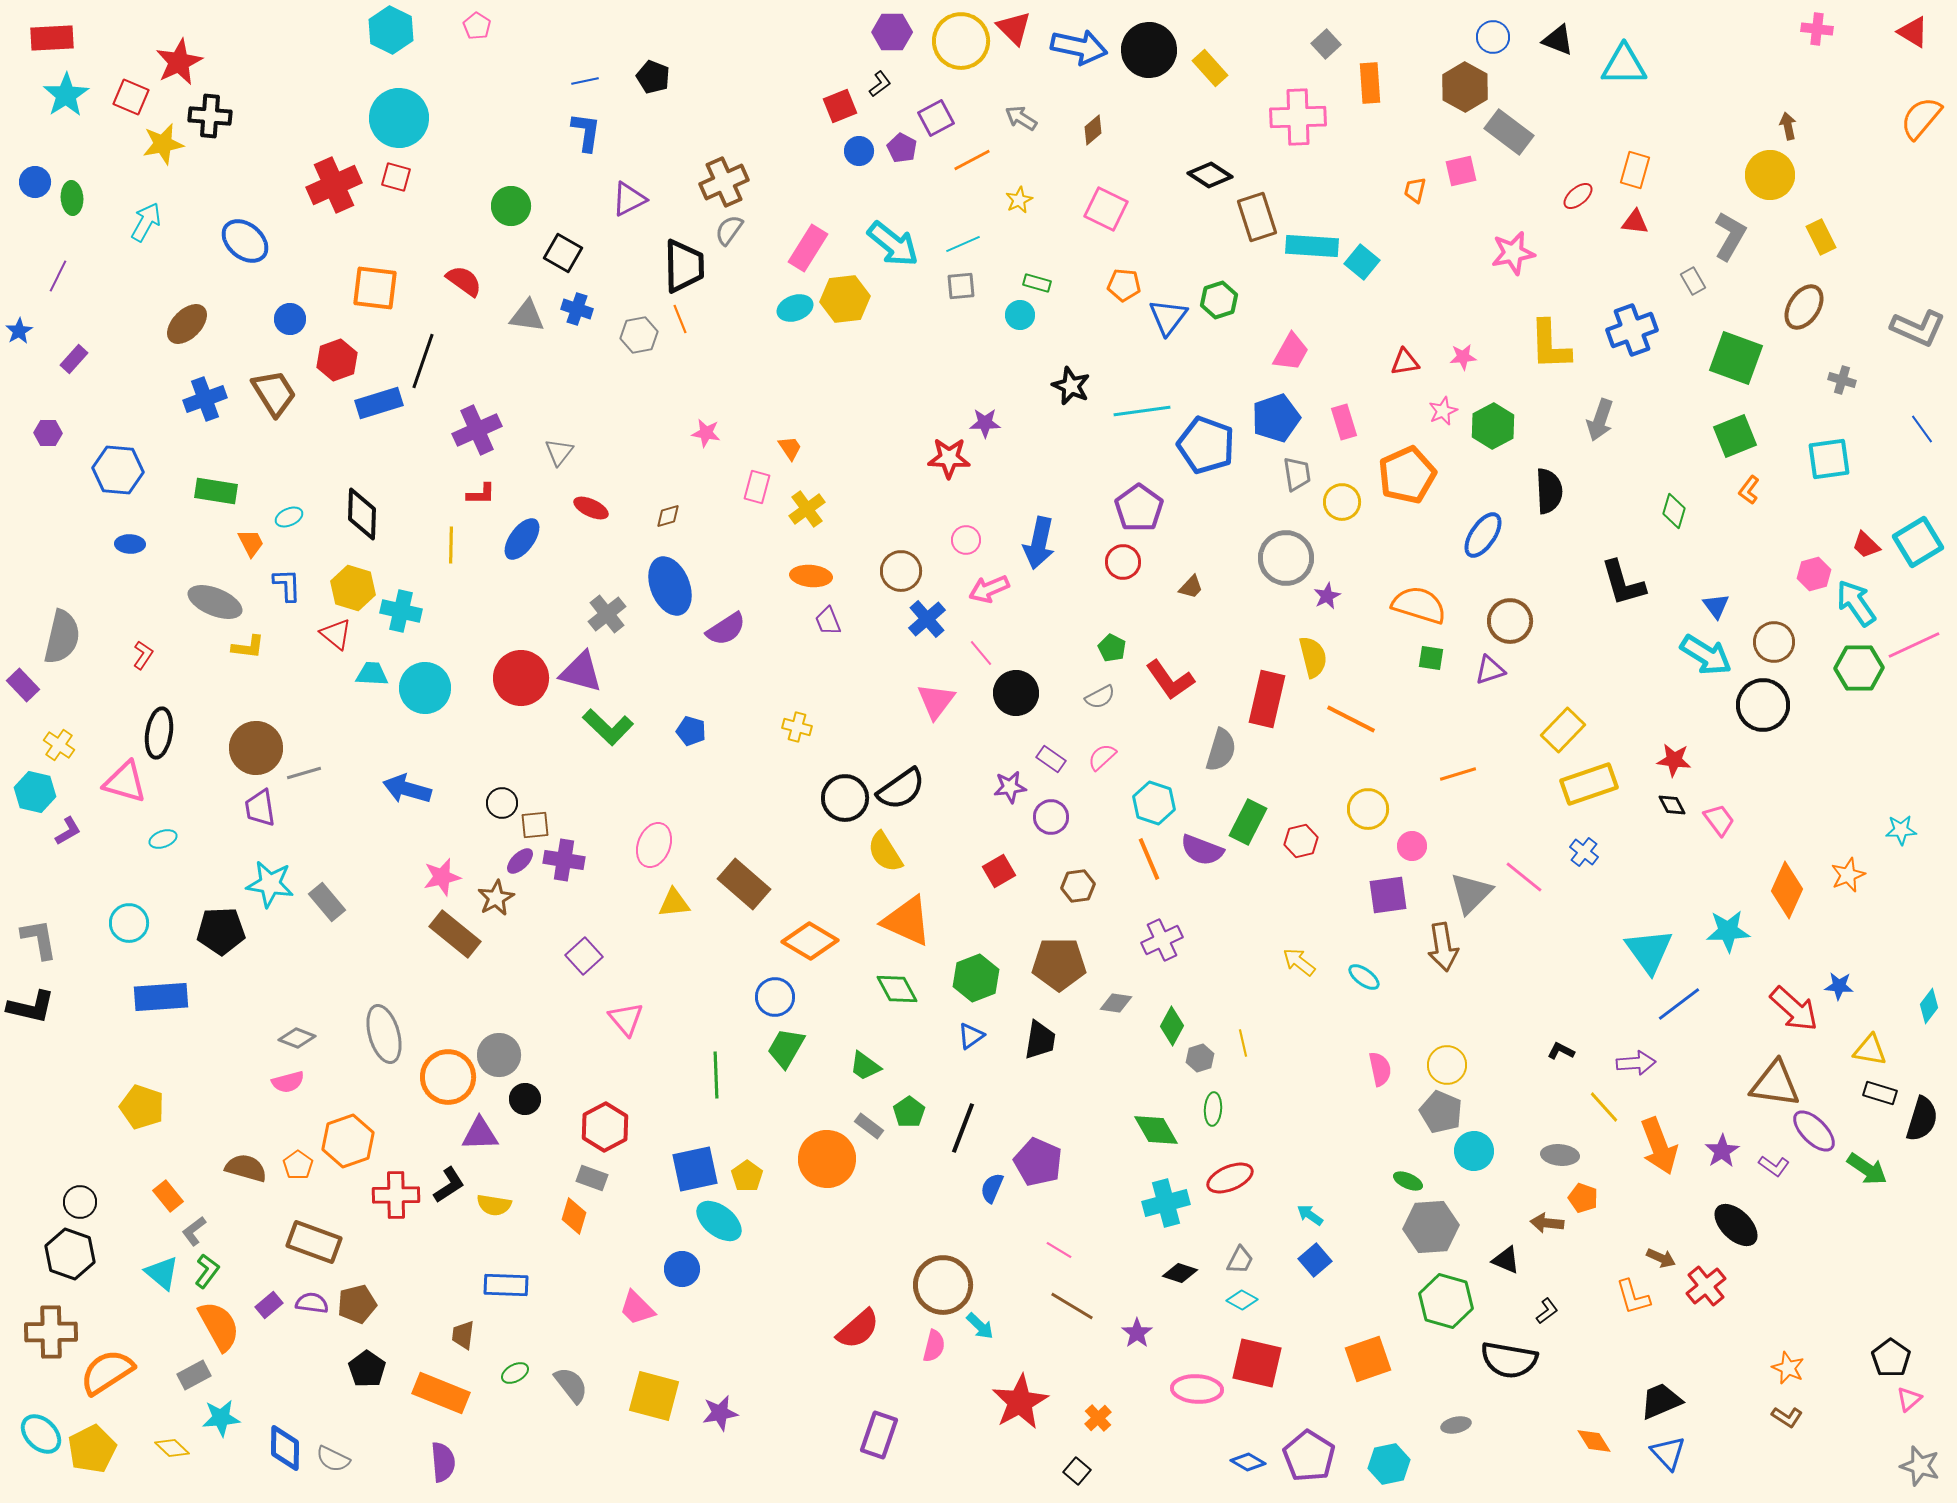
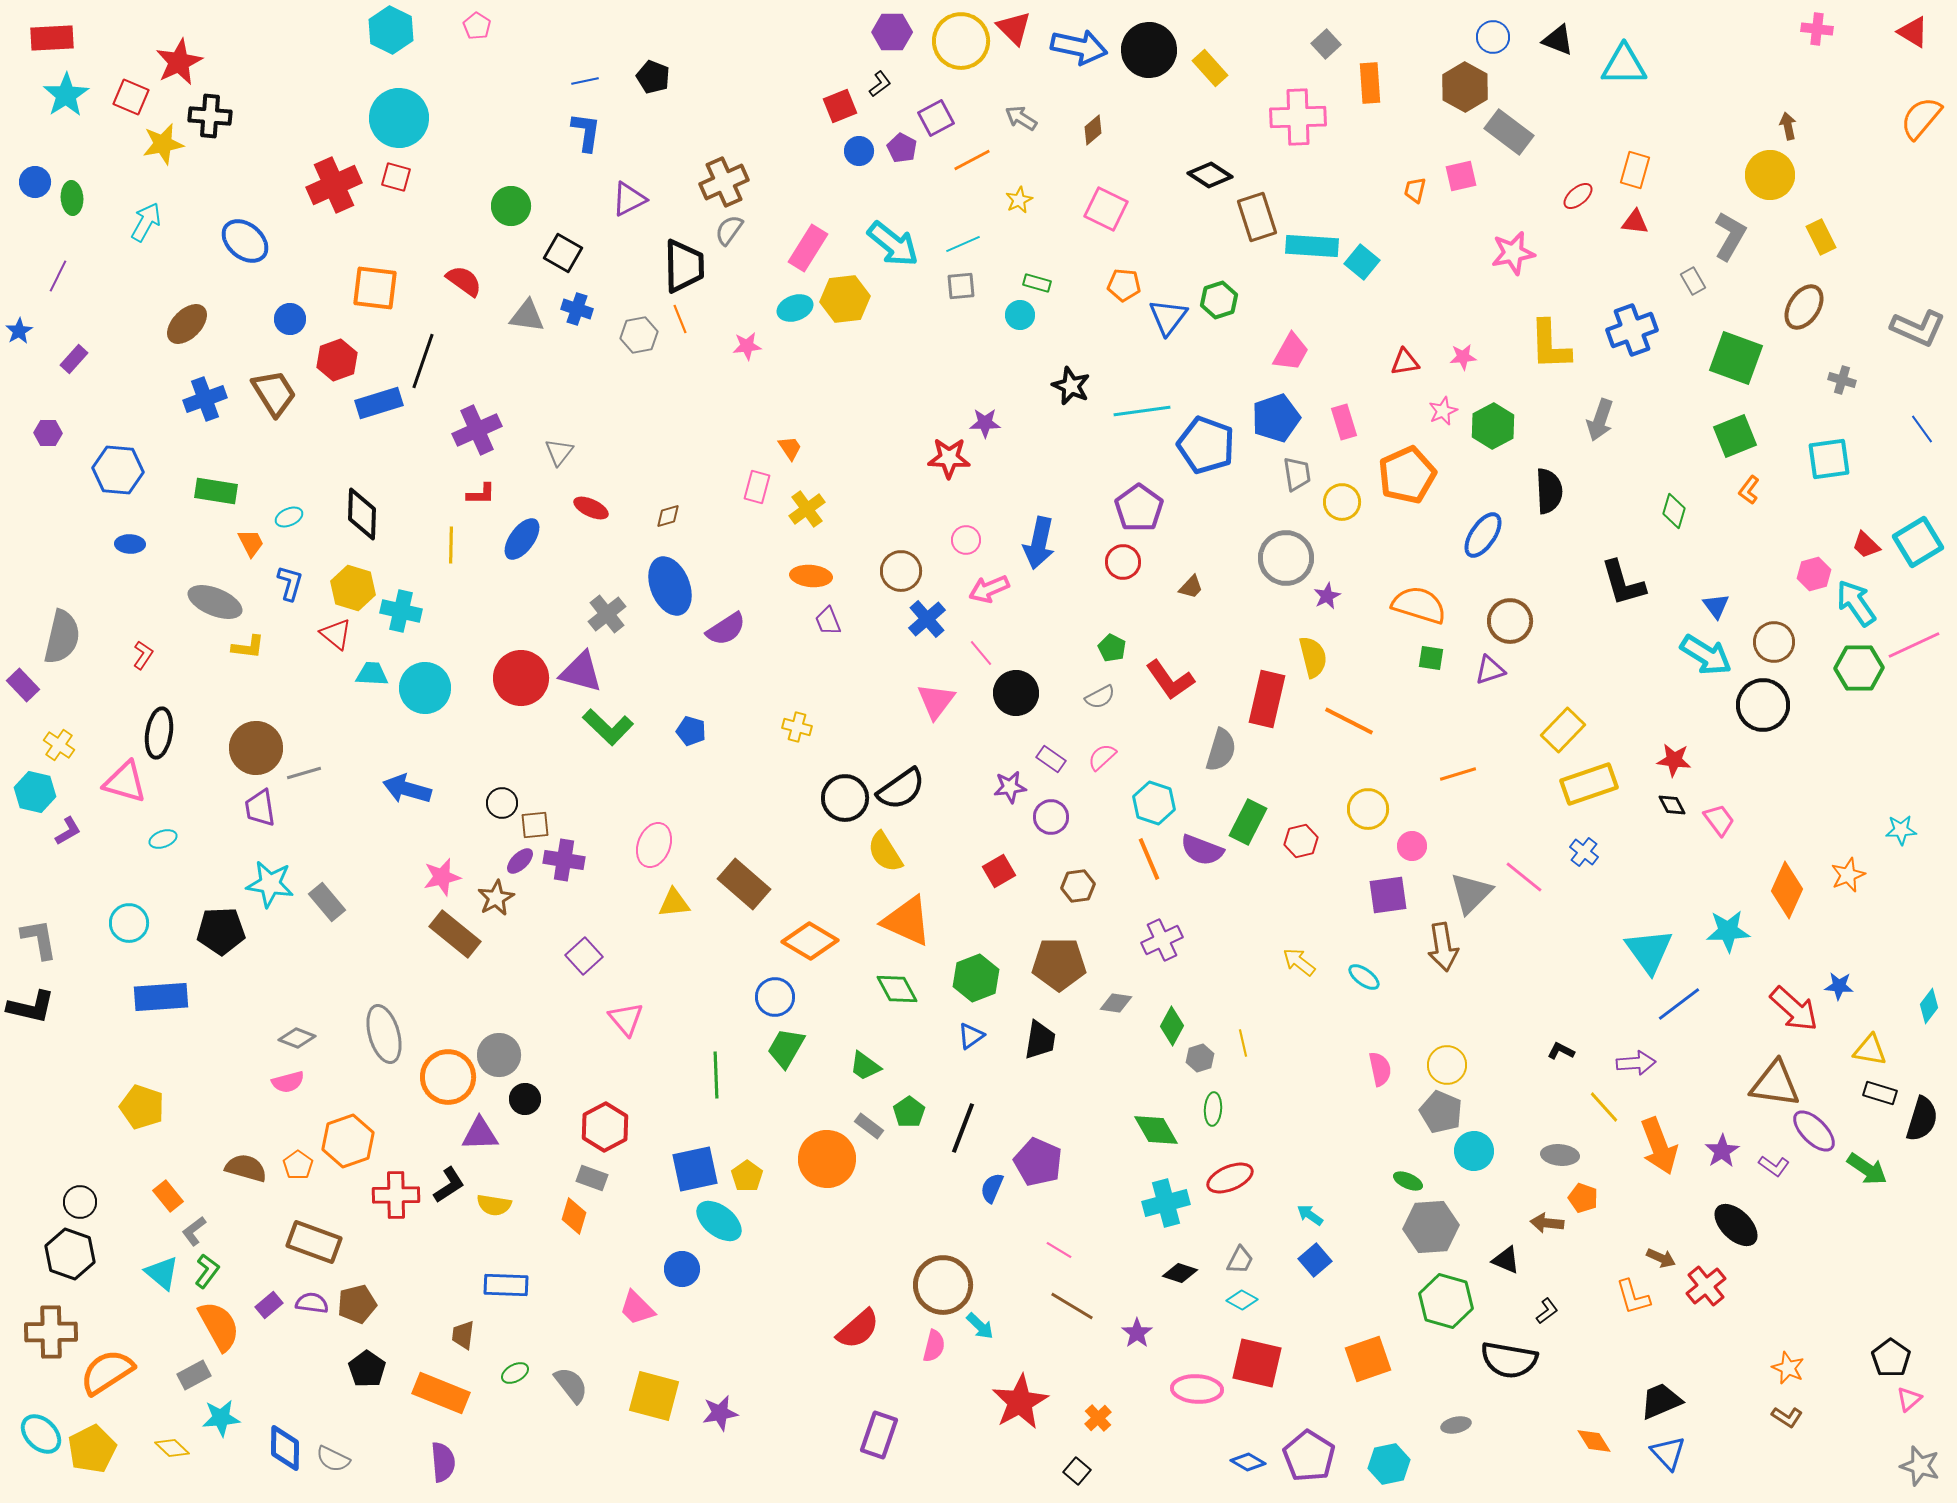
pink square at (1461, 171): moved 5 px down
pink star at (706, 433): moved 41 px right, 87 px up; rotated 16 degrees counterclockwise
blue L-shape at (287, 585): moved 3 px right, 2 px up; rotated 18 degrees clockwise
orange line at (1351, 719): moved 2 px left, 2 px down
